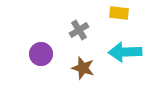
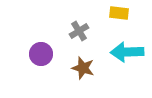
gray cross: moved 1 px down
cyan arrow: moved 2 px right
